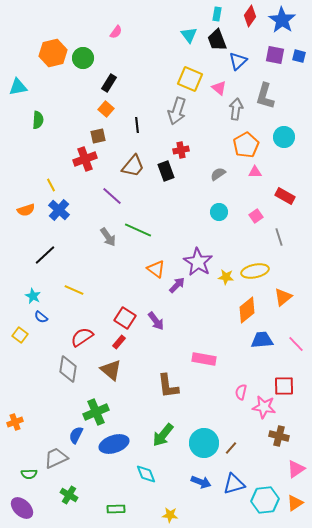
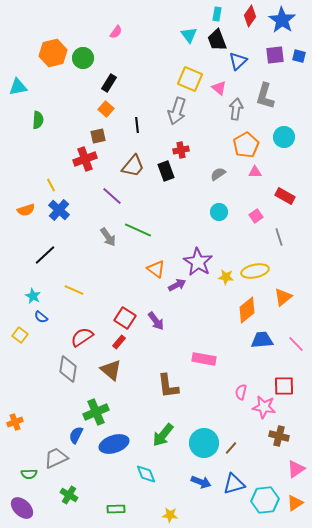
purple square at (275, 55): rotated 18 degrees counterclockwise
purple arrow at (177, 285): rotated 18 degrees clockwise
